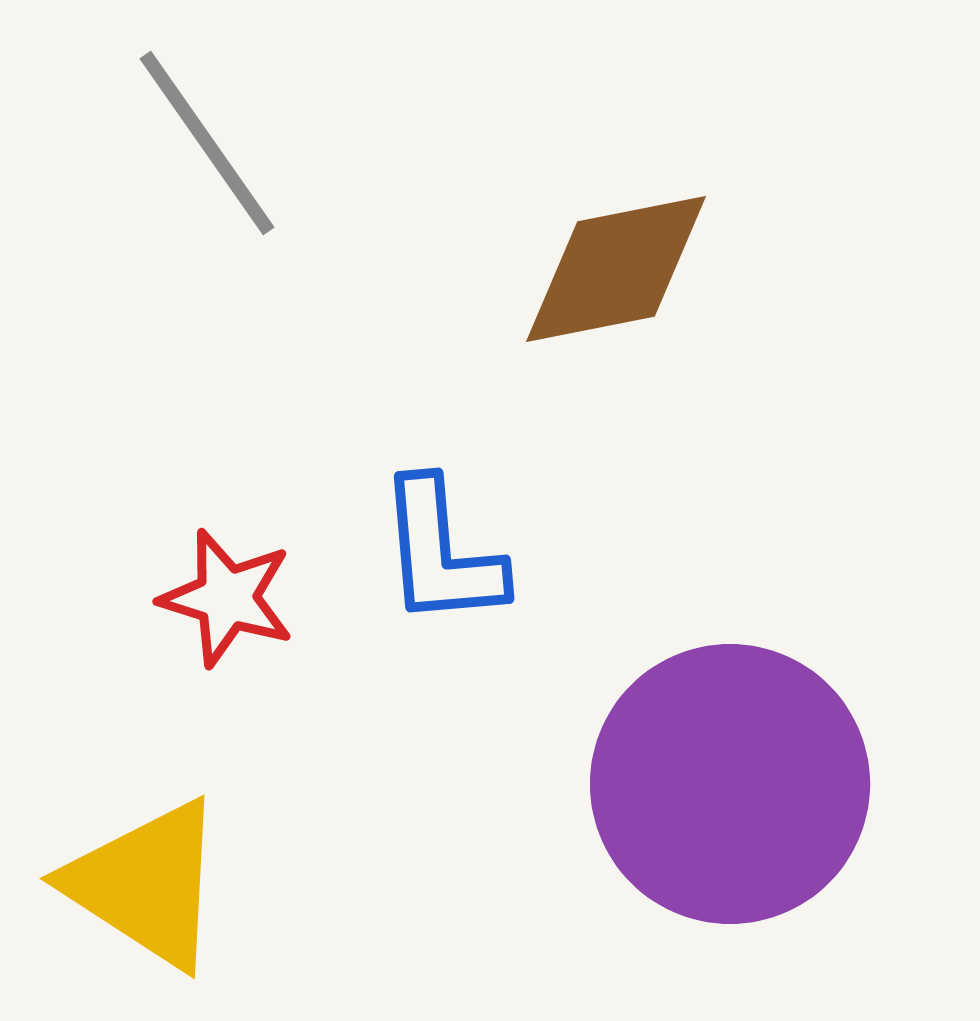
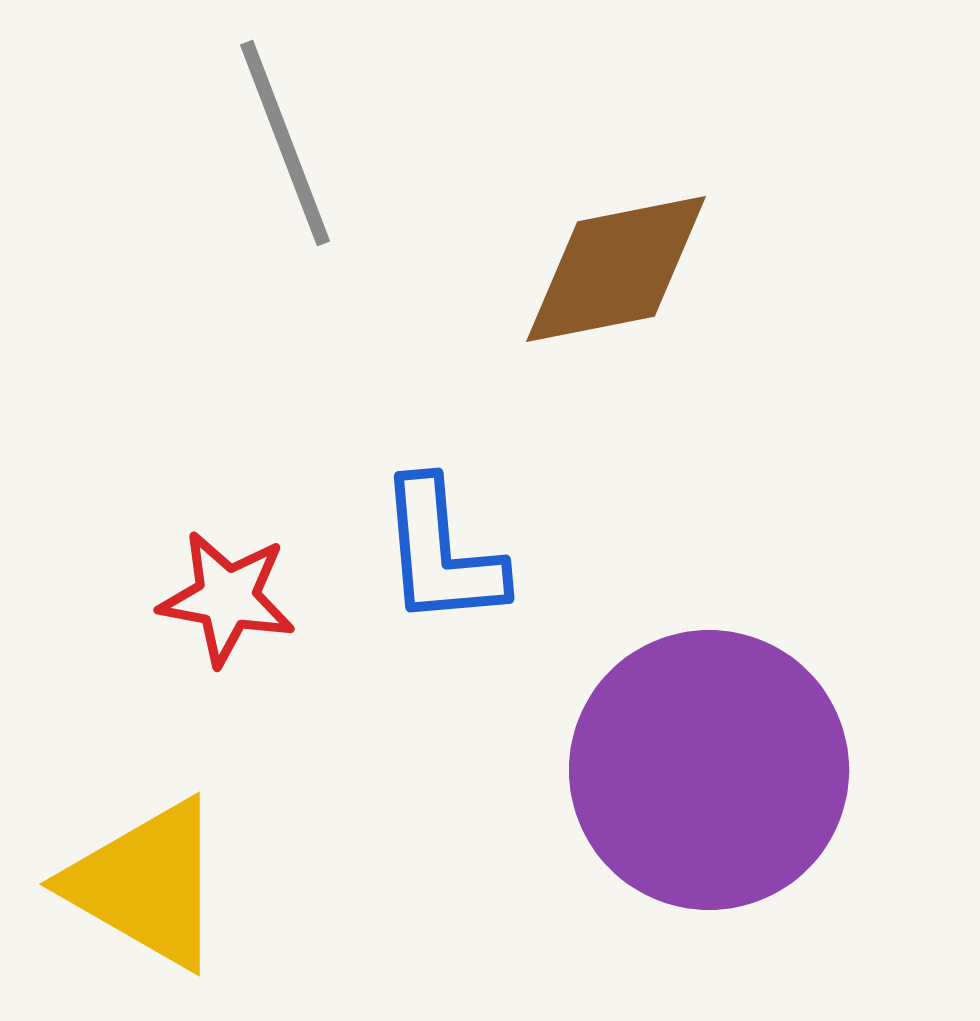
gray line: moved 78 px right; rotated 14 degrees clockwise
red star: rotated 7 degrees counterclockwise
purple circle: moved 21 px left, 14 px up
yellow triangle: rotated 3 degrees counterclockwise
